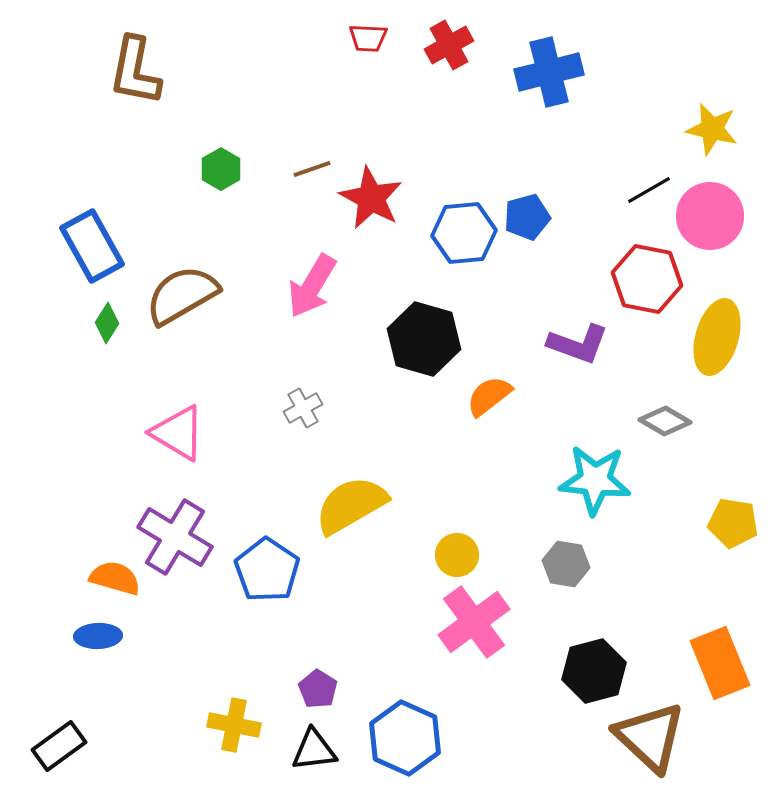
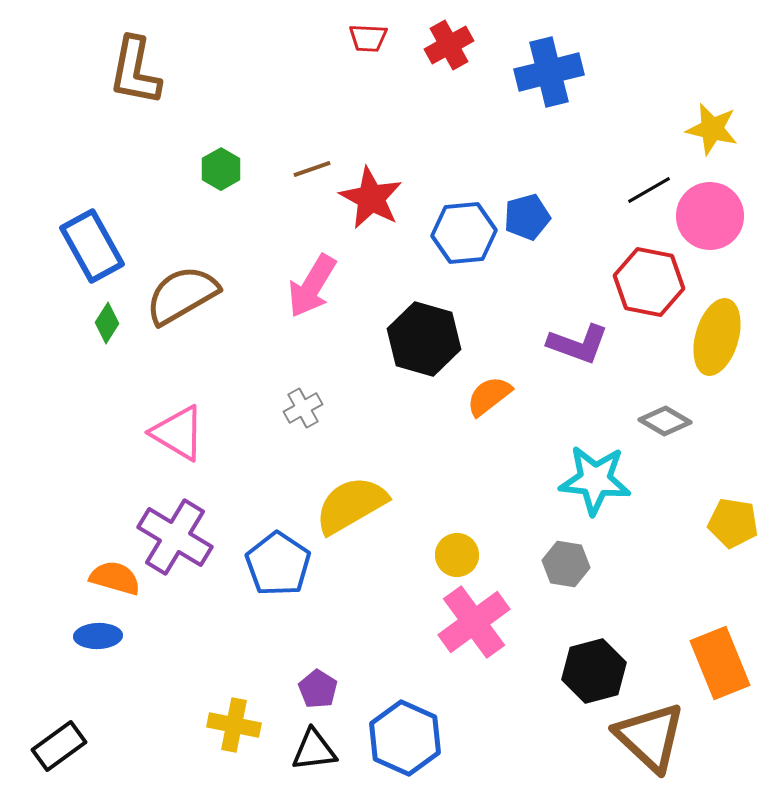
red hexagon at (647, 279): moved 2 px right, 3 px down
blue pentagon at (267, 570): moved 11 px right, 6 px up
